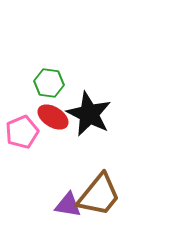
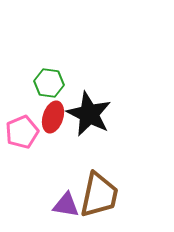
red ellipse: rotated 76 degrees clockwise
brown trapezoid: rotated 27 degrees counterclockwise
purple triangle: moved 2 px left
